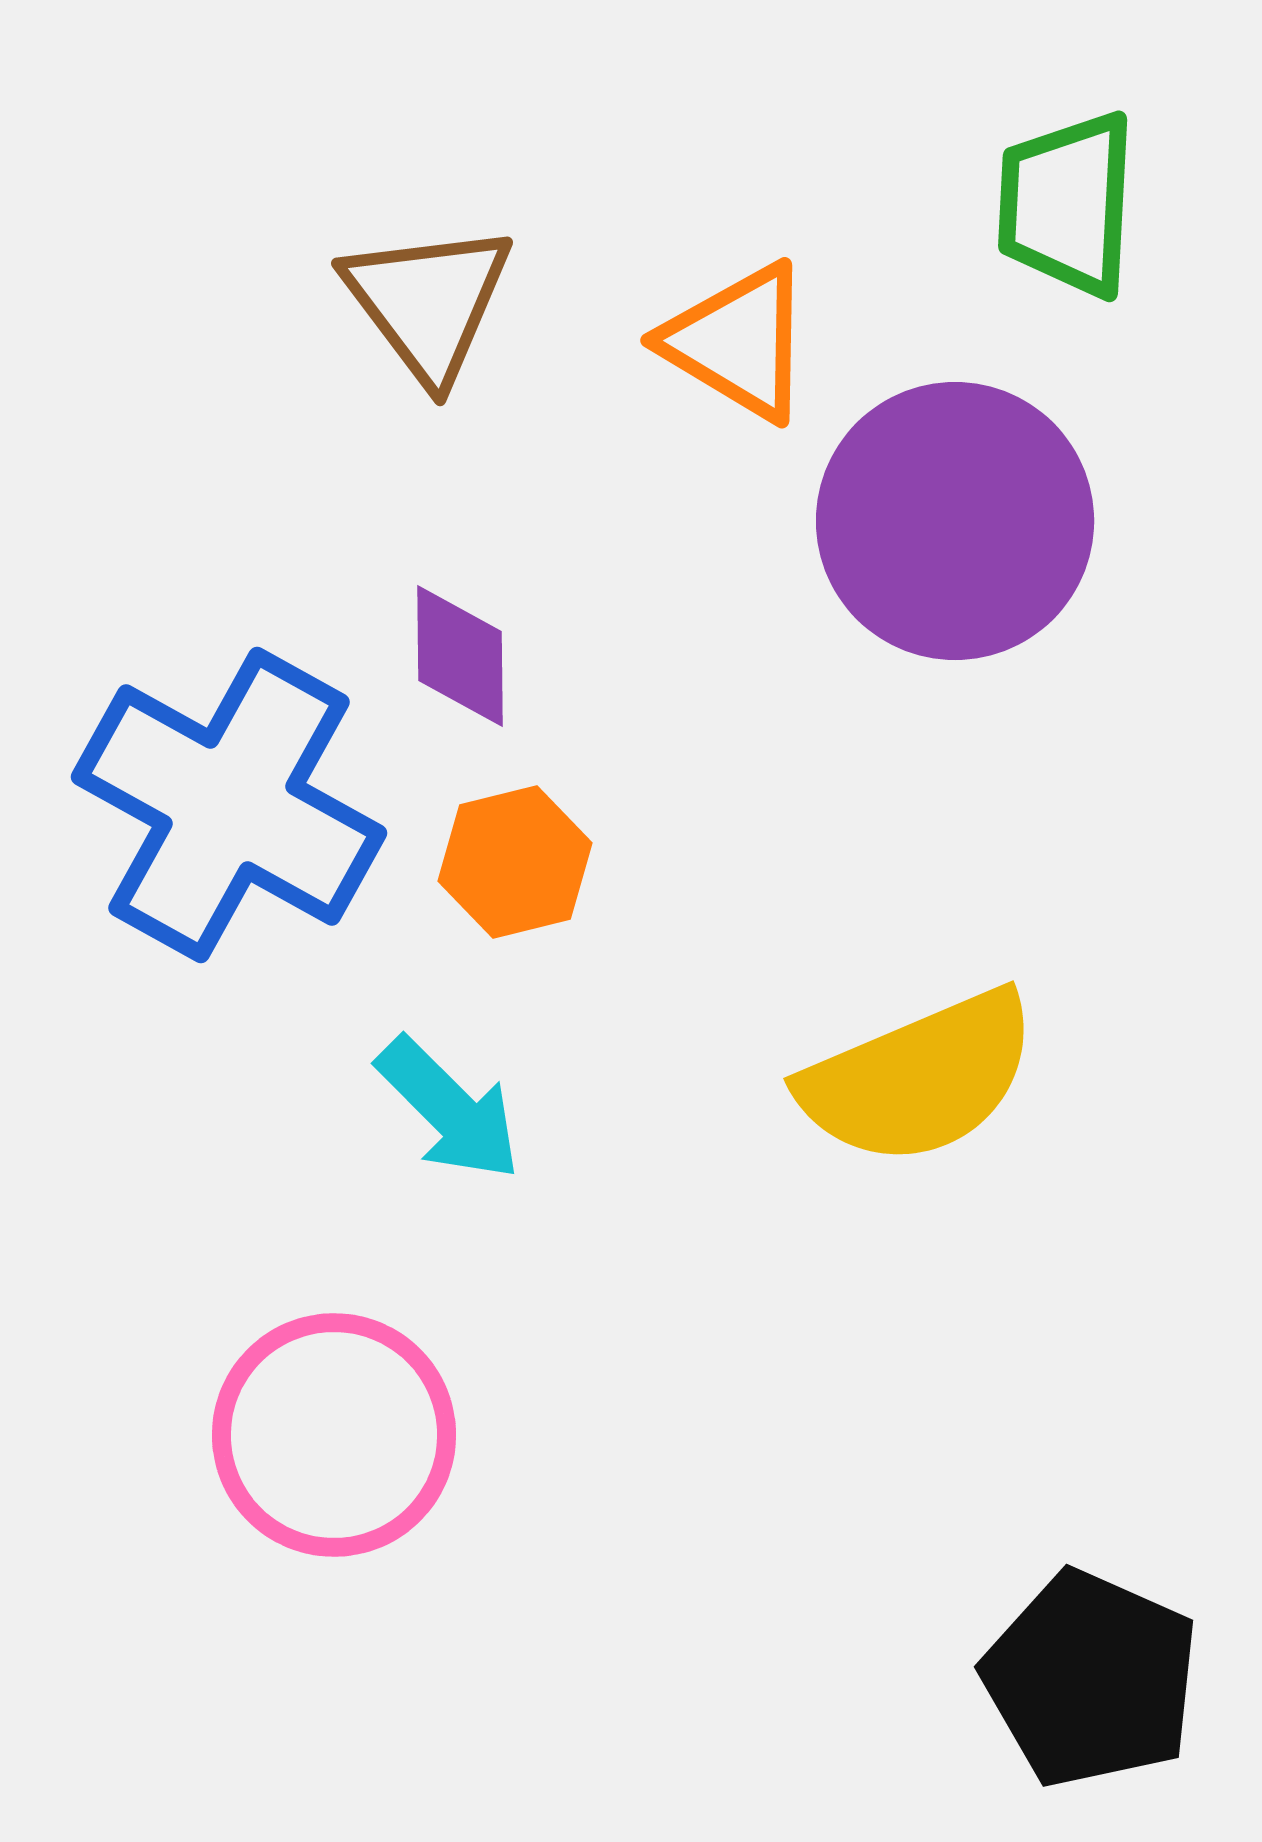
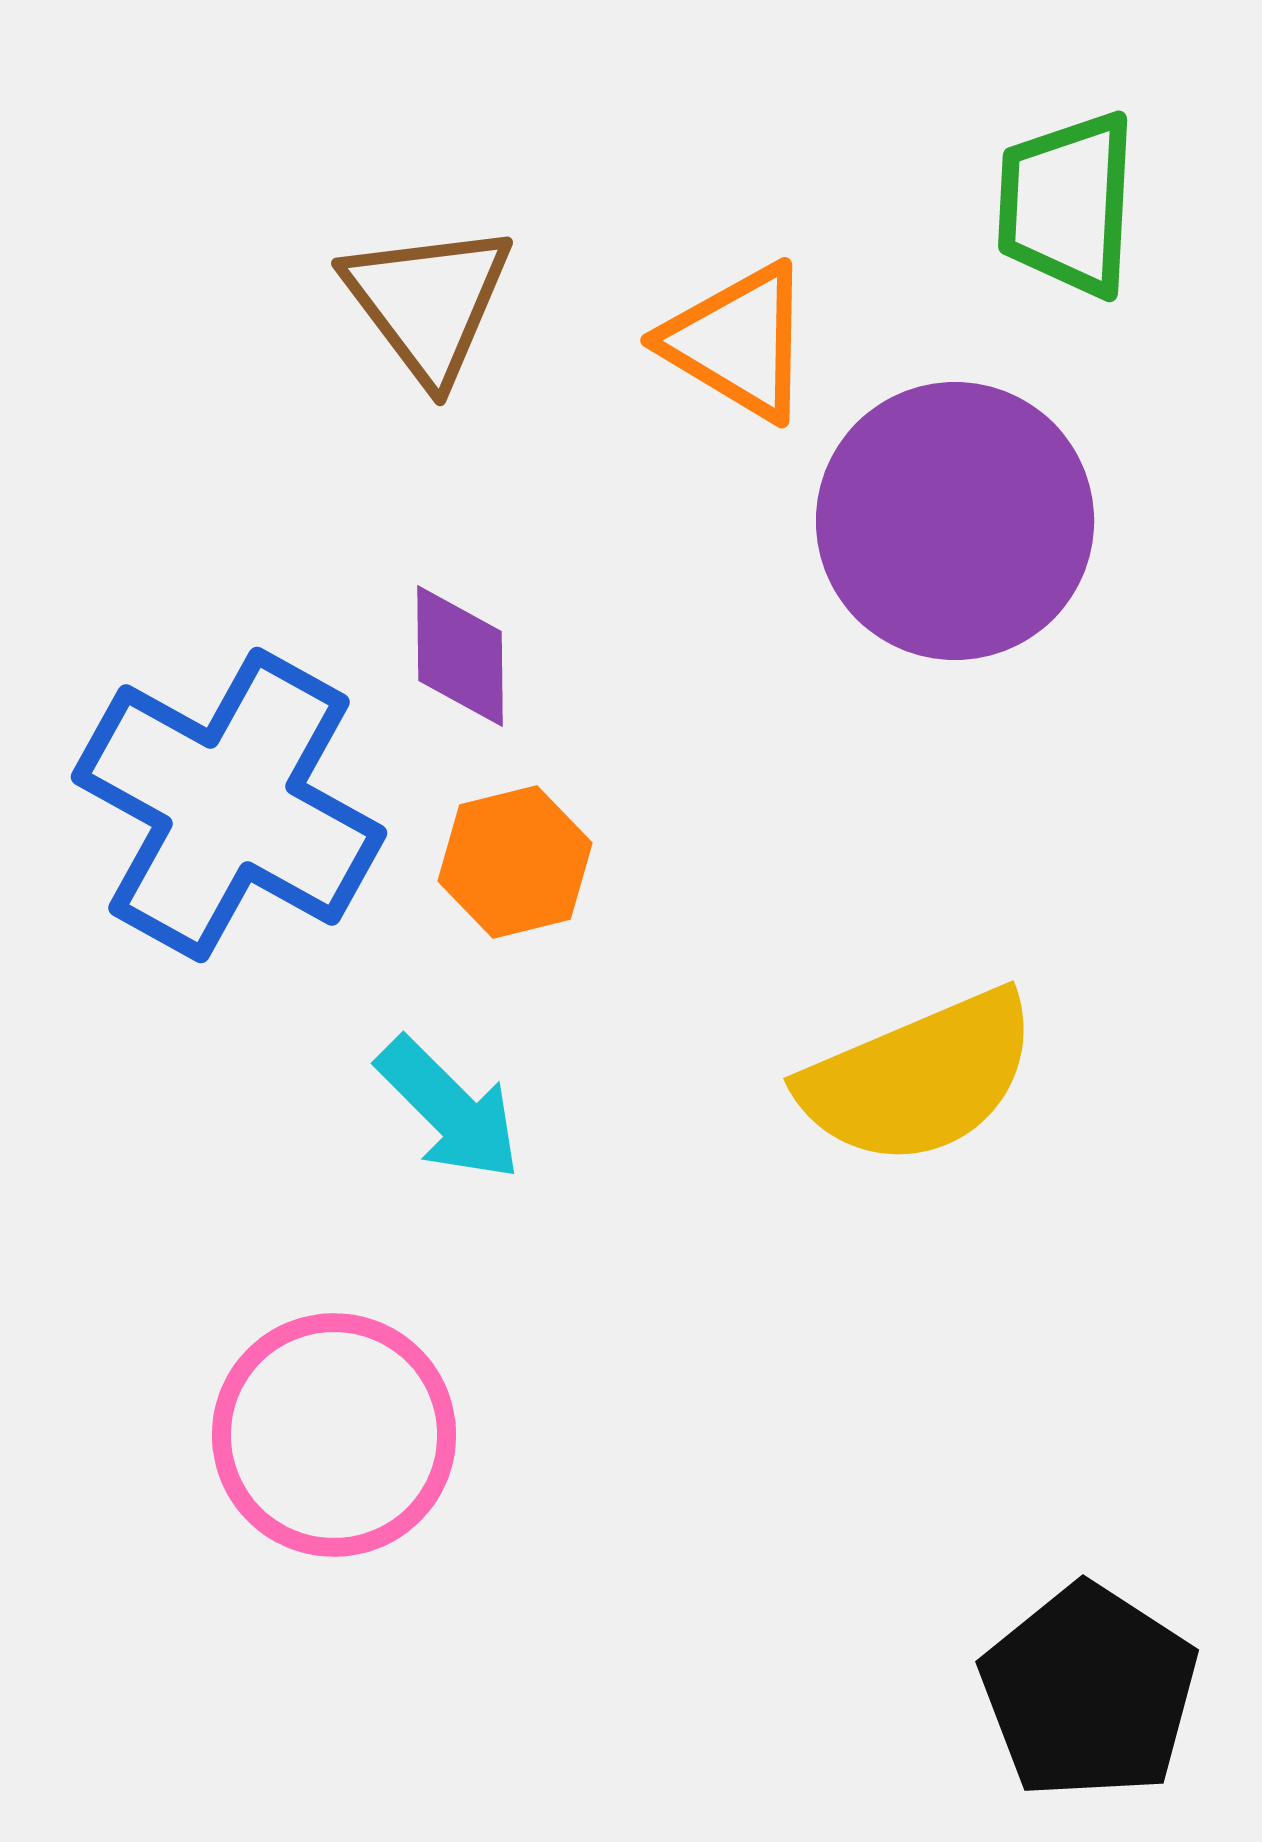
black pentagon: moved 2 px left, 13 px down; rotated 9 degrees clockwise
